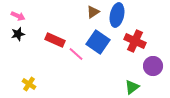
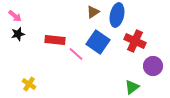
pink arrow: moved 3 px left; rotated 16 degrees clockwise
red rectangle: rotated 18 degrees counterclockwise
